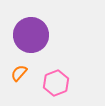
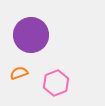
orange semicircle: rotated 30 degrees clockwise
